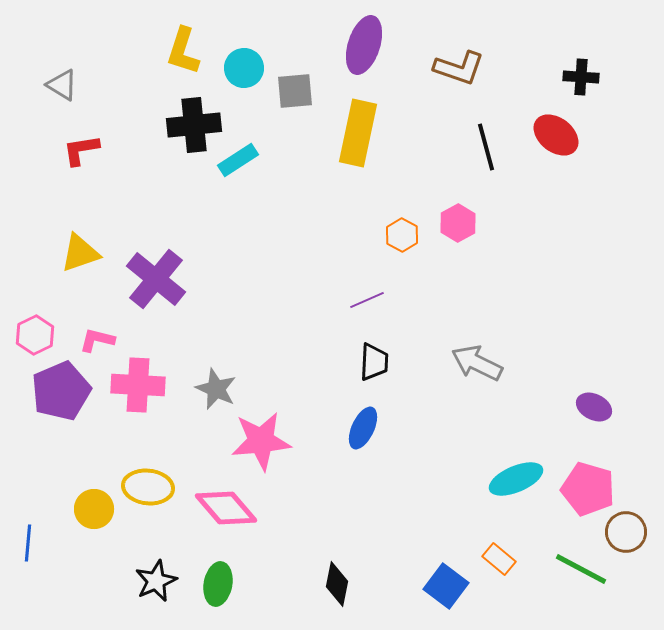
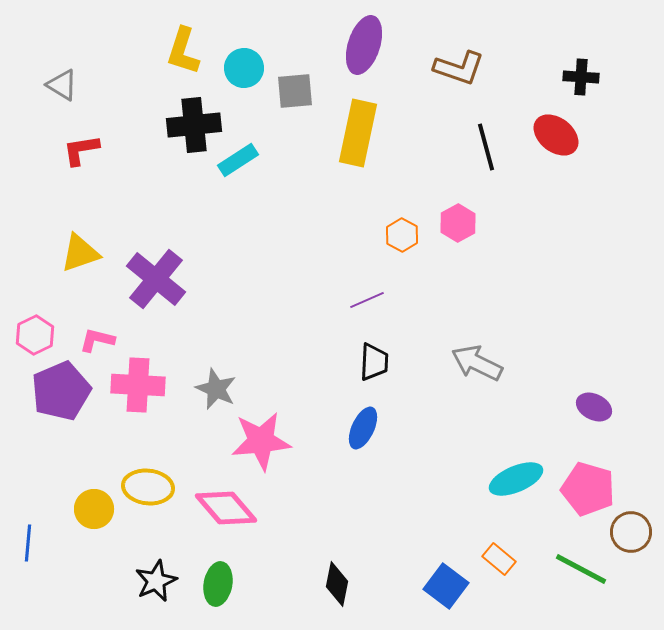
brown circle at (626, 532): moved 5 px right
